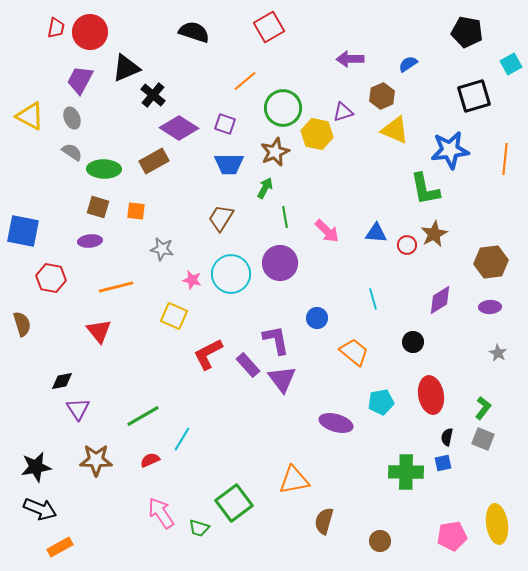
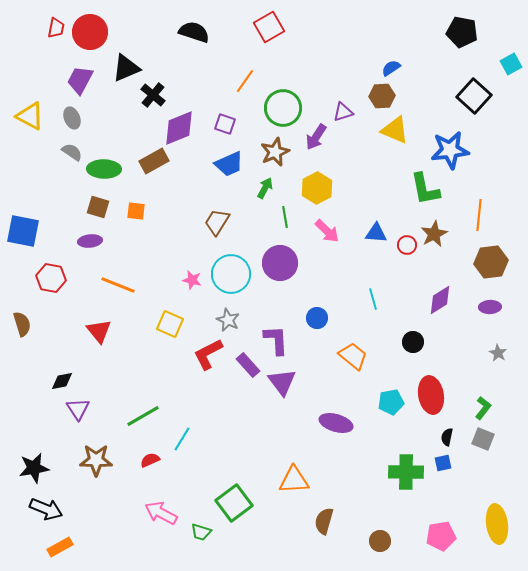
black pentagon at (467, 32): moved 5 px left
purple arrow at (350, 59): moved 34 px left, 78 px down; rotated 56 degrees counterclockwise
blue semicircle at (408, 64): moved 17 px left, 4 px down
orange line at (245, 81): rotated 15 degrees counterclockwise
brown hexagon at (382, 96): rotated 20 degrees clockwise
black square at (474, 96): rotated 32 degrees counterclockwise
purple diamond at (179, 128): rotated 54 degrees counterclockwise
yellow hexagon at (317, 134): moved 54 px down; rotated 20 degrees clockwise
orange line at (505, 159): moved 26 px left, 56 px down
blue trapezoid at (229, 164): rotated 24 degrees counterclockwise
brown trapezoid at (221, 218): moved 4 px left, 4 px down
gray star at (162, 249): moved 66 px right, 71 px down; rotated 15 degrees clockwise
orange line at (116, 287): moved 2 px right, 2 px up; rotated 36 degrees clockwise
yellow square at (174, 316): moved 4 px left, 8 px down
purple L-shape at (276, 340): rotated 8 degrees clockwise
orange trapezoid at (354, 352): moved 1 px left, 4 px down
purple triangle at (282, 379): moved 3 px down
cyan pentagon at (381, 402): moved 10 px right
black star at (36, 467): moved 2 px left, 1 px down
orange triangle at (294, 480): rotated 8 degrees clockwise
black arrow at (40, 509): moved 6 px right
pink arrow at (161, 513): rotated 28 degrees counterclockwise
green trapezoid at (199, 528): moved 2 px right, 4 px down
pink pentagon at (452, 536): moved 11 px left
